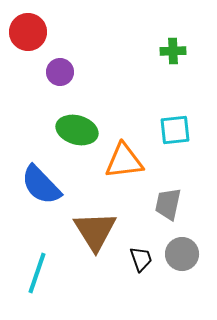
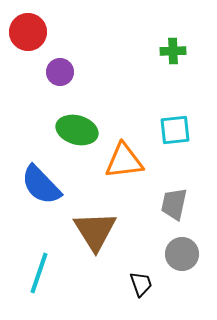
gray trapezoid: moved 6 px right
black trapezoid: moved 25 px down
cyan line: moved 2 px right
